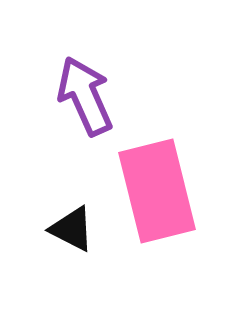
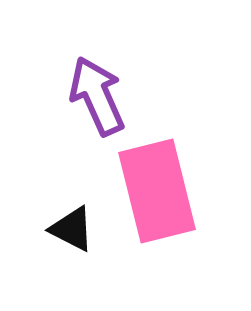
purple arrow: moved 12 px right
